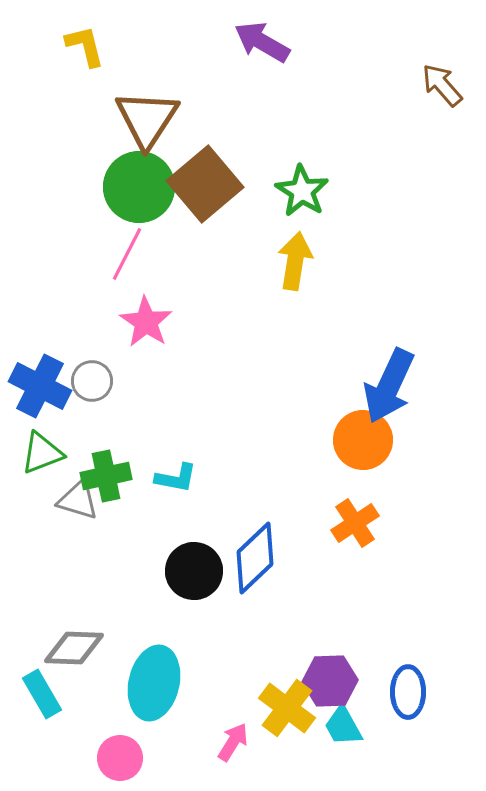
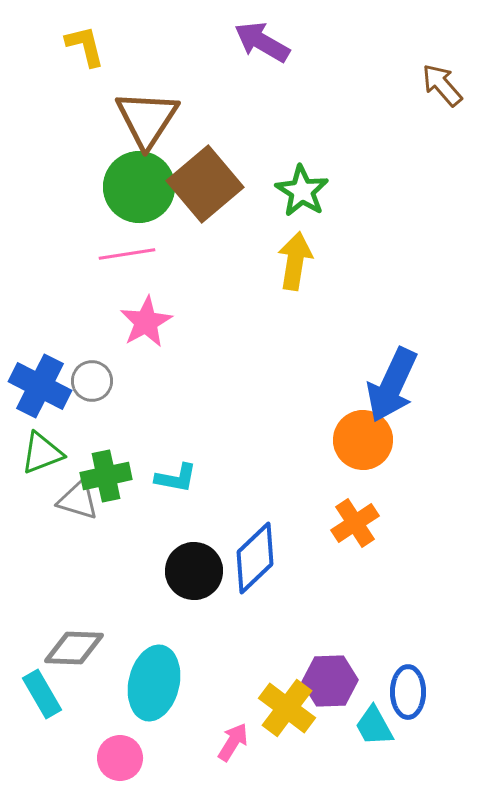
pink line: rotated 54 degrees clockwise
pink star: rotated 10 degrees clockwise
blue arrow: moved 3 px right, 1 px up
cyan trapezoid: moved 31 px right
